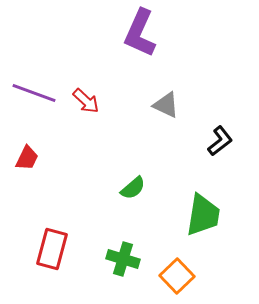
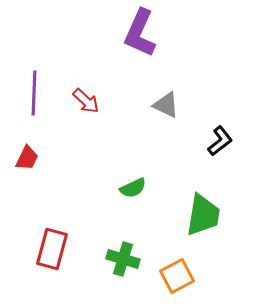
purple line: rotated 72 degrees clockwise
green semicircle: rotated 16 degrees clockwise
orange square: rotated 16 degrees clockwise
